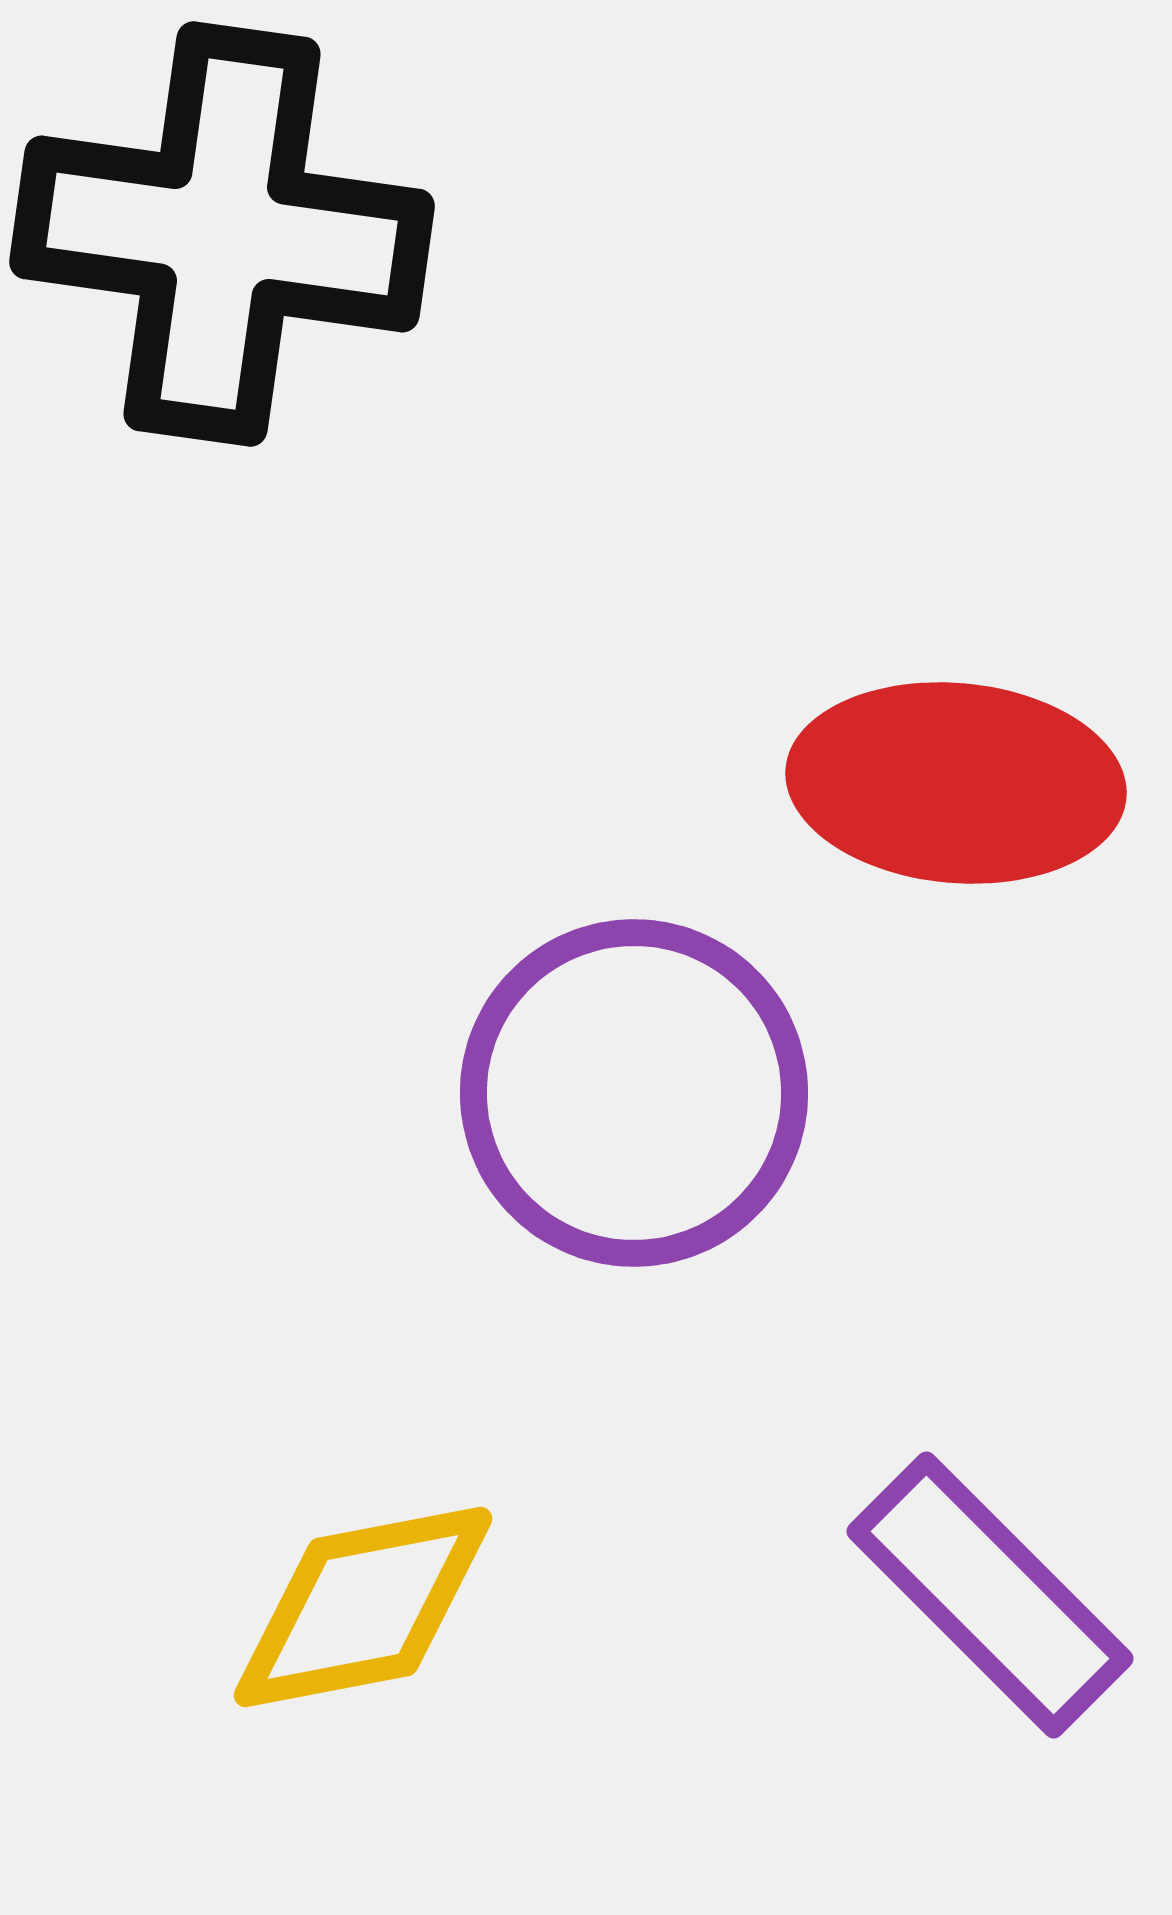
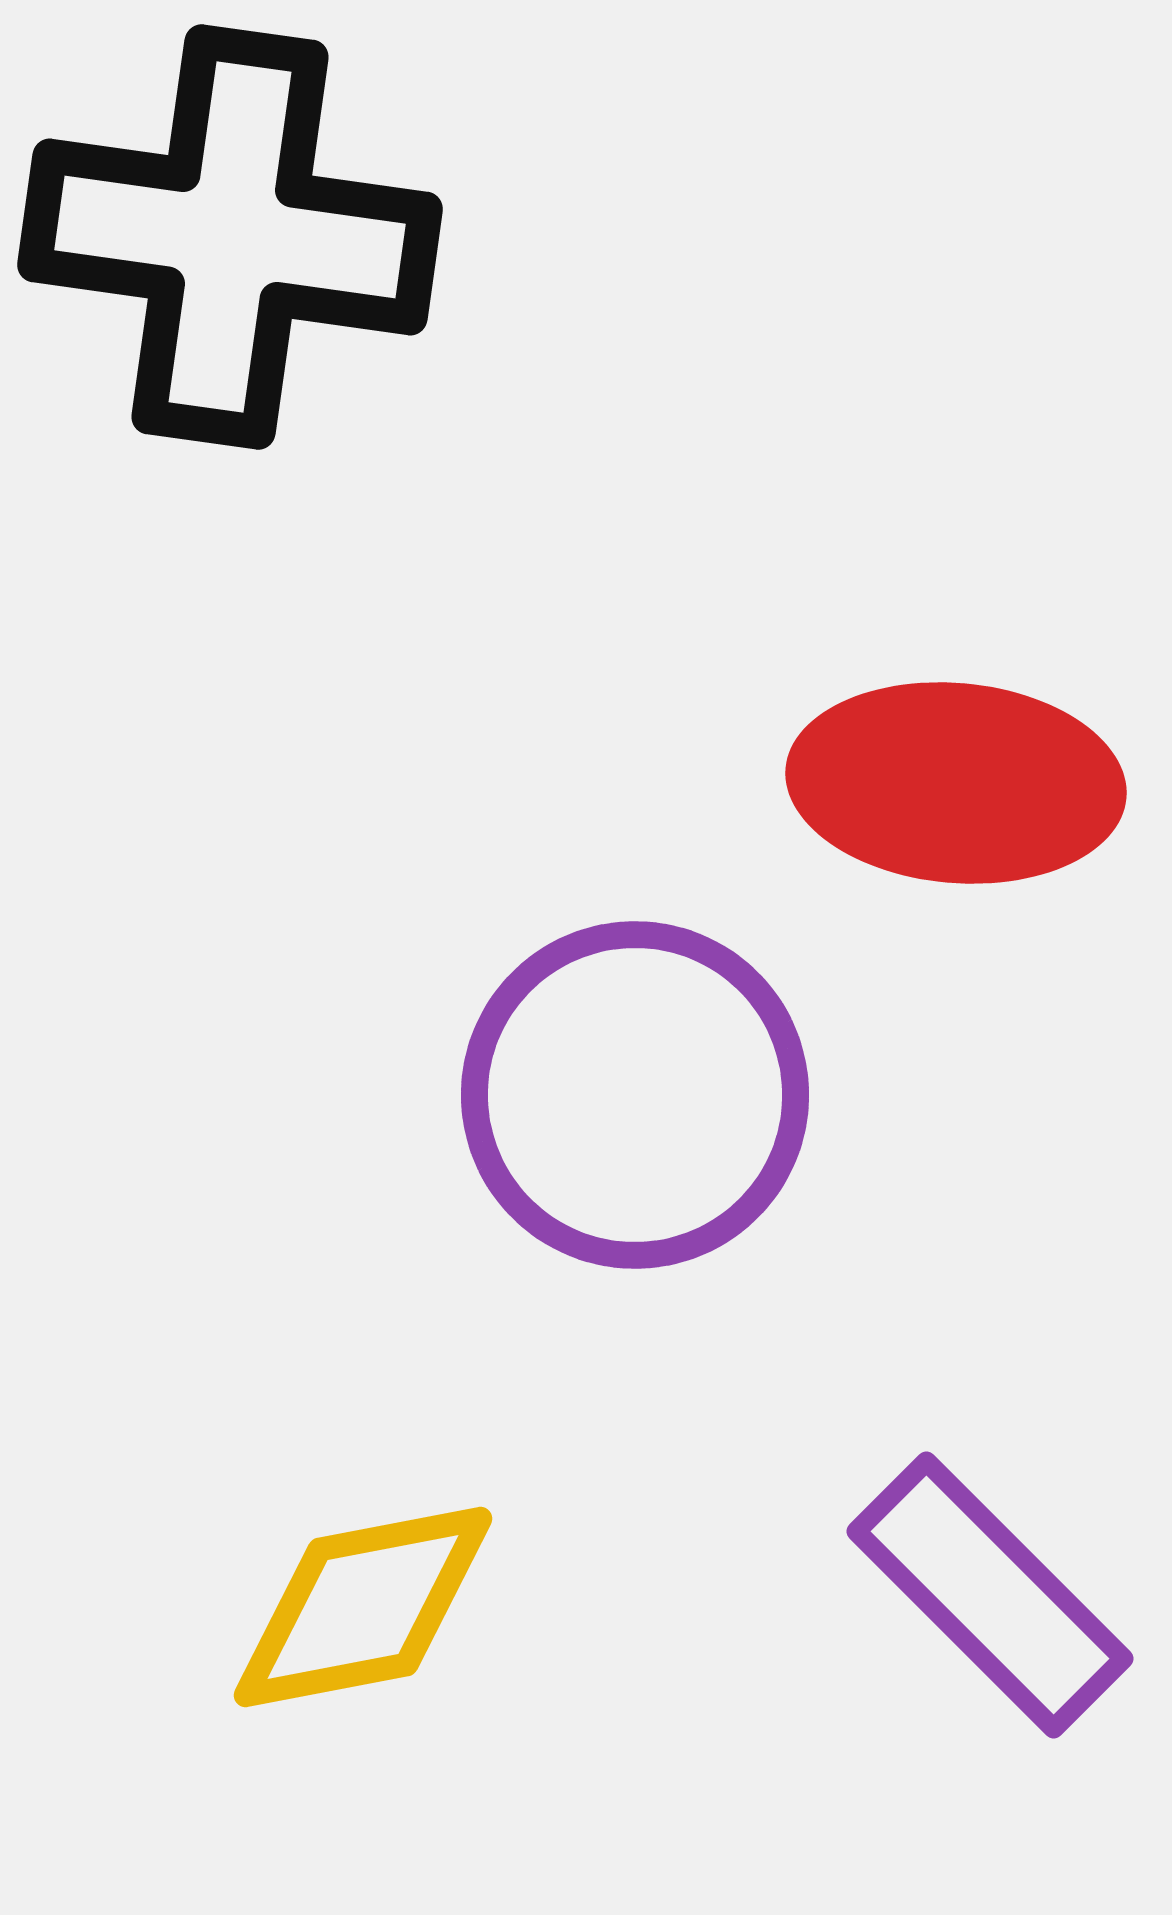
black cross: moved 8 px right, 3 px down
purple circle: moved 1 px right, 2 px down
